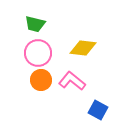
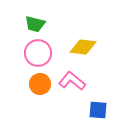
yellow diamond: moved 1 px up
orange circle: moved 1 px left, 4 px down
blue square: rotated 24 degrees counterclockwise
